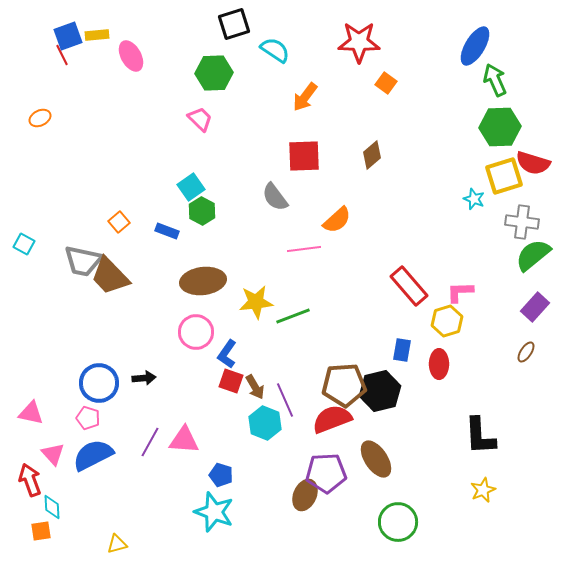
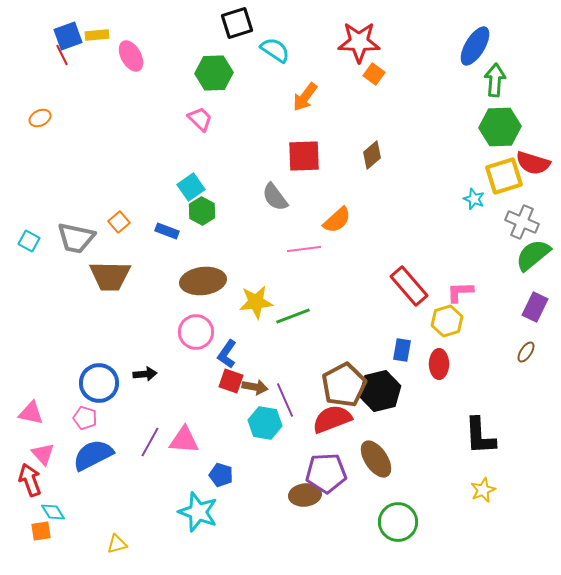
black square at (234, 24): moved 3 px right, 1 px up
green arrow at (495, 80): rotated 28 degrees clockwise
orange square at (386, 83): moved 12 px left, 9 px up
gray cross at (522, 222): rotated 16 degrees clockwise
cyan square at (24, 244): moved 5 px right, 3 px up
gray trapezoid at (83, 261): moved 7 px left, 23 px up
brown trapezoid at (110, 276): rotated 45 degrees counterclockwise
purple rectangle at (535, 307): rotated 16 degrees counterclockwise
black arrow at (144, 378): moved 1 px right, 4 px up
brown pentagon at (344, 385): rotated 24 degrees counterclockwise
brown arrow at (255, 387): rotated 50 degrees counterclockwise
pink pentagon at (88, 418): moved 3 px left
cyan hexagon at (265, 423): rotated 12 degrees counterclockwise
pink triangle at (53, 454): moved 10 px left
brown ellipse at (305, 495): rotated 60 degrees clockwise
cyan diamond at (52, 507): moved 1 px right, 5 px down; rotated 30 degrees counterclockwise
cyan star at (214, 512): moved 16 px left
